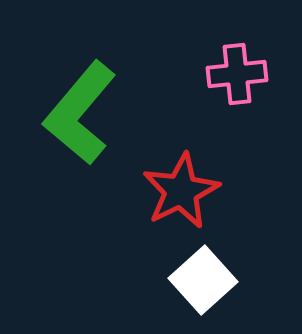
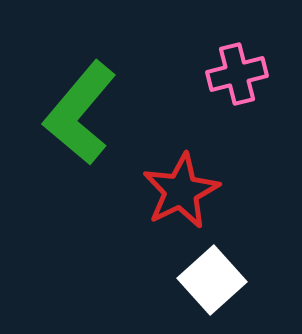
pink cross: rotated 8 degrees counterclockwise
white square: moved 9 px right
